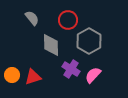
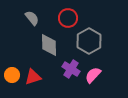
red circle: moved 2 px up
gray diamond: moved 2 px left
